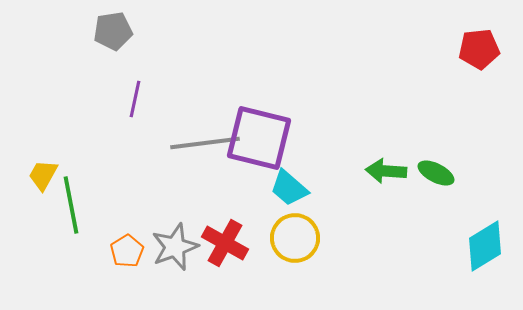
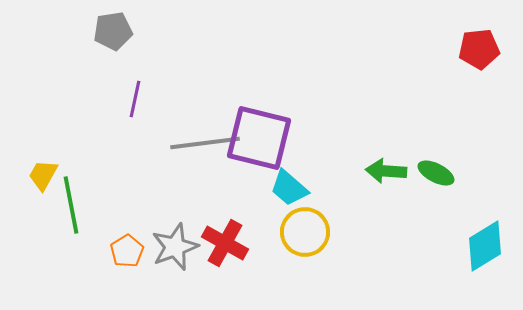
yellow circle: moved 10 px right, 6 px up
